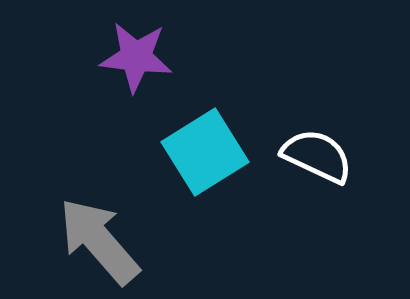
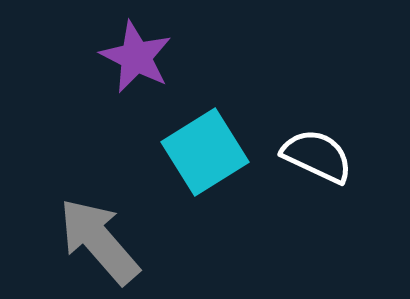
purple star: rotated 20 degrees clockwise
